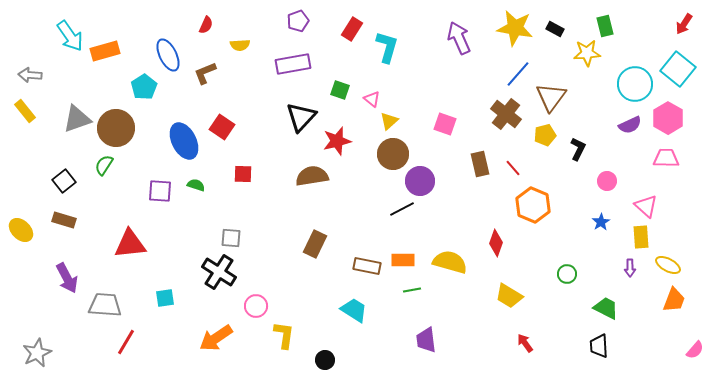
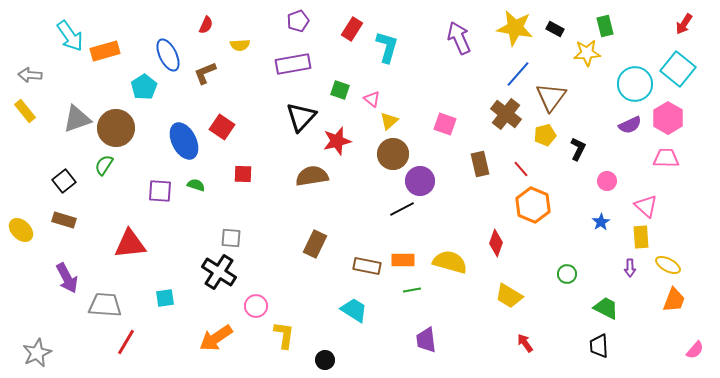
red line at (513, 168): moved 8 px right, 1 px down
